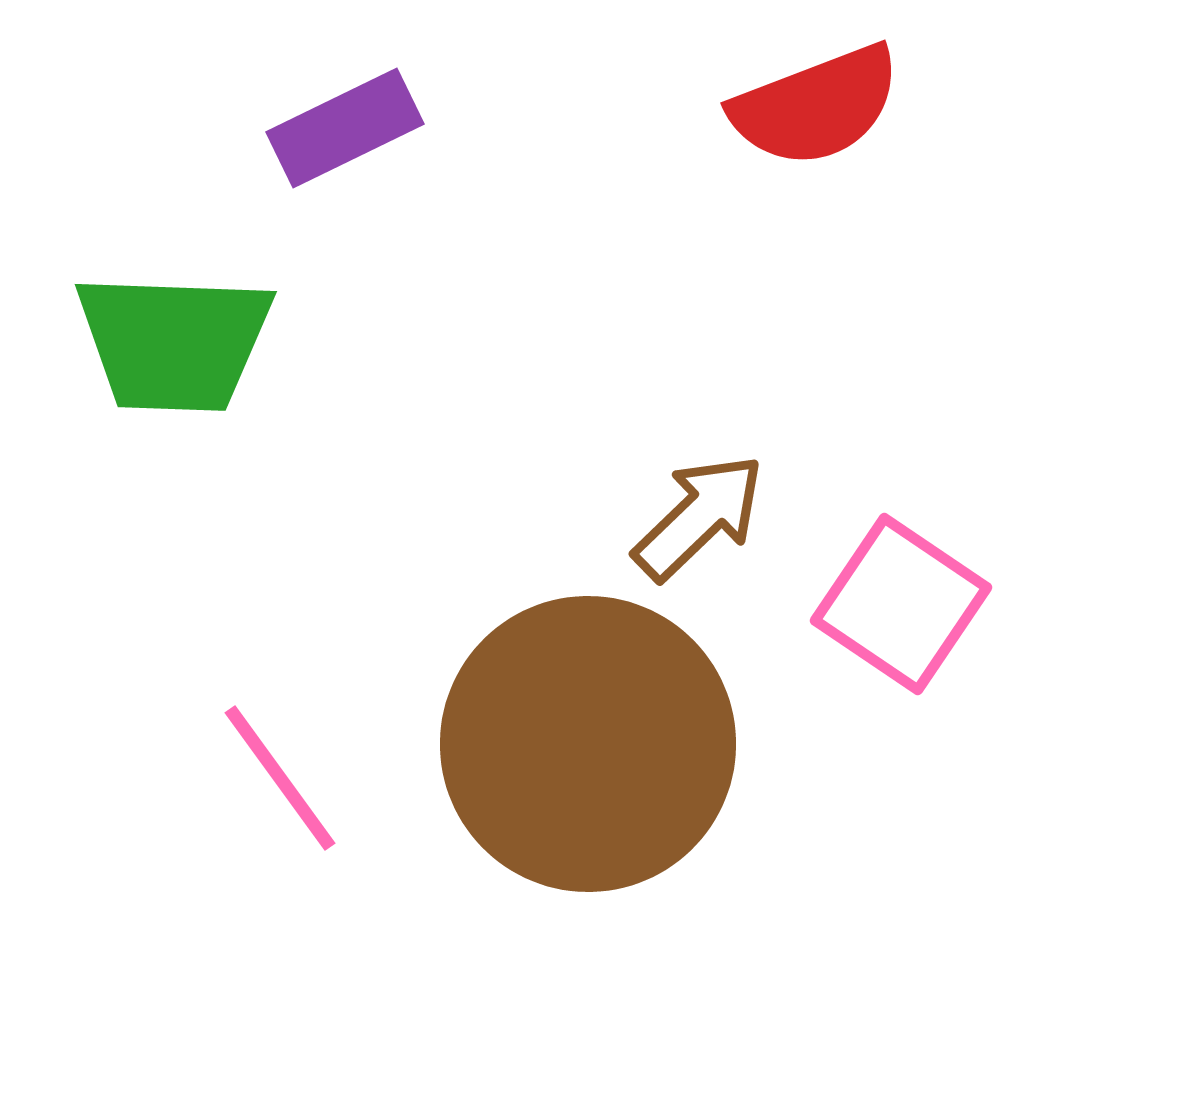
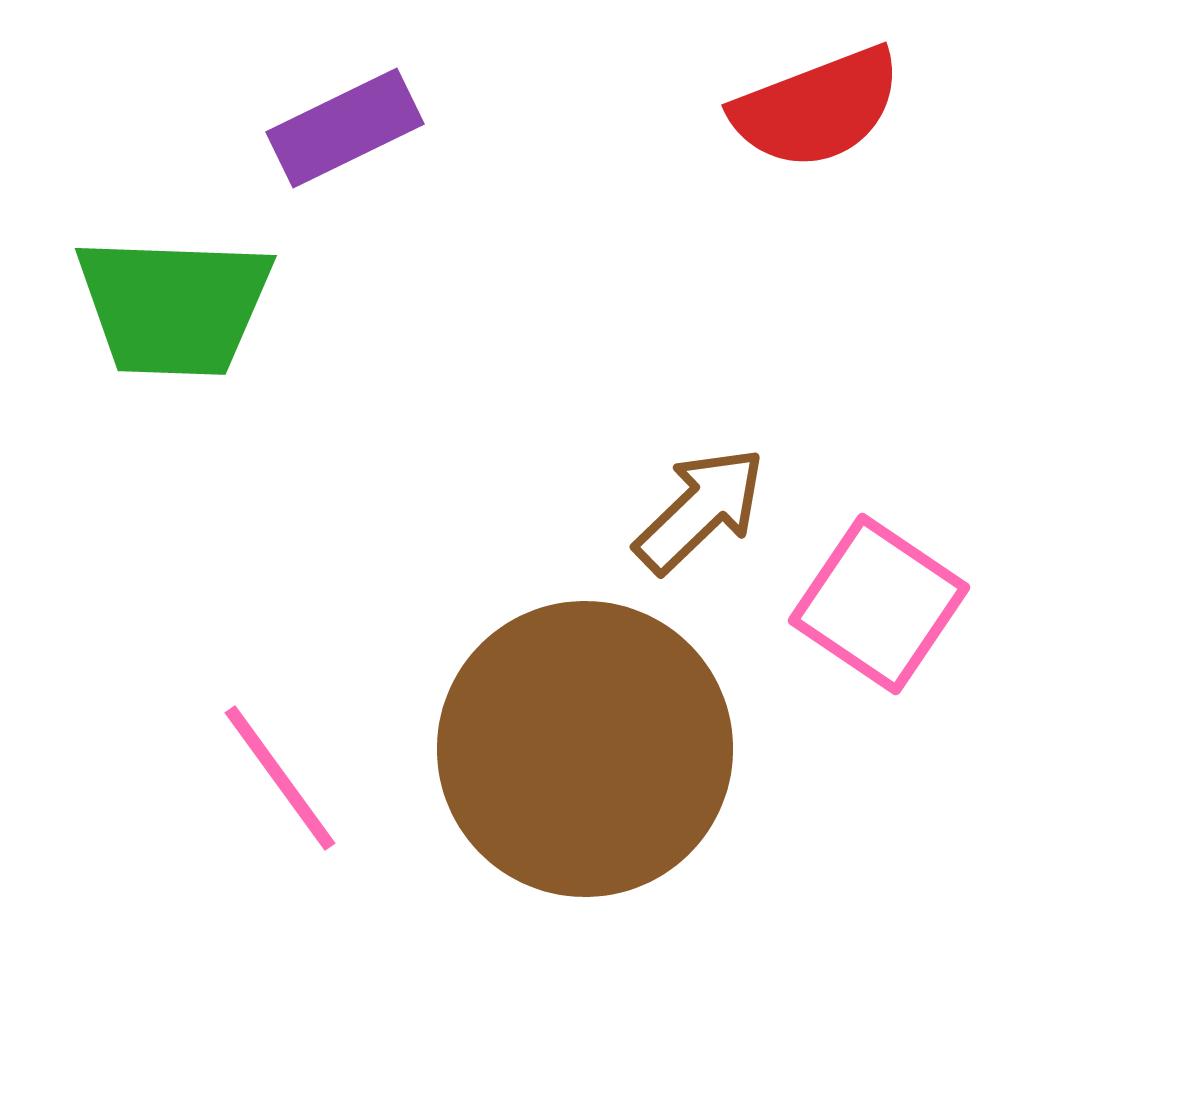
red semicircle: moved 1 px right, 2 px down
green trapezoid: moved 36 px up
brown arrow: moved 1 px right, 7 px up
pink square: moved 22 px left
brown circle: moved 3 px left, 5 px down
